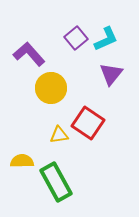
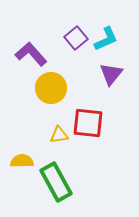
purple L-shape: moved 2 px right
red square: rotated 28 degrees counterclockwise
